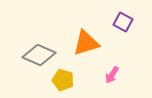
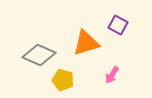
purple square: moved 5 px left, 3 px down
